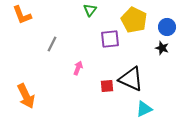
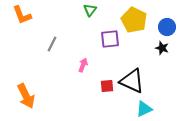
pink arrow: moved 5 px right, 3 px up
black triangle: moved 1 px right, 2 px down
